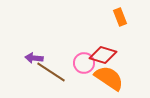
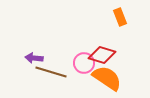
red diamond: moved 1 px left
brown line: rotated 16 degrees counterclockwise
orange semicircle: moved 2 px left
